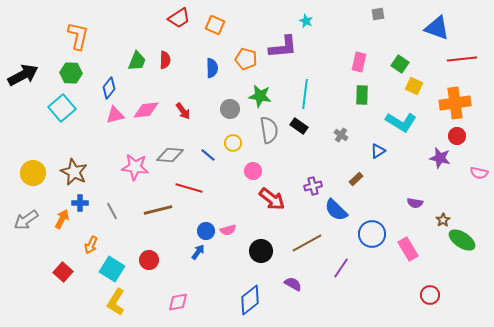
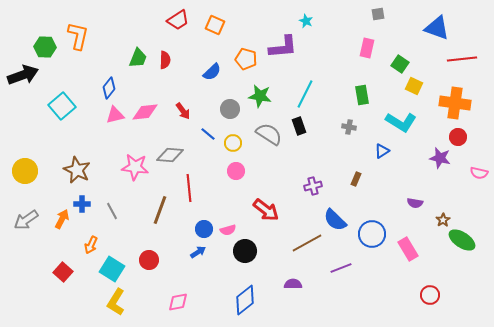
red trapezoid at (179, 18): moved 1 px left, 2 px down
green trapezoid at (137, 61): moved 1 px right, 3 px up
pink rectangle at (359, 62): moved 8 px right, 14 px up
blue semicircle at (212, 68): moved 4 px down; rotated 48 degrees clockwise
green hexagon at (71, 73): moved 26 px left, 26 px up
black arrow at (23, 75): rotated 8 degrees clockwise
cyan line at (305, 94): rotated 20 degrees clockwise
green rectangle at (362, 95): rotated 12 degrees counterclockwise
orange cross at (455, 103): rotated 16 degrees clockwise
cyan square at (62, 108): moved 2 px up
pink diamond at (146, 110): moved 1 px left, 2 px down
black rectangle at (299, 126): rotated 36 degrees clockwise
gray semicircle at (269, 130): moved 4 px down; rotated 48 degrees counterclockwise
gray cross at (341, 135): moved 8 px right, 8 px up; rotated 24 degrees counterclockwise
red circle at (457, 136): moved 1 px right, 1 px down
blue triangle at (378, 151): moved 4 px right
blue line at (208, 155): moved 21 px up
pink circle at (253, 171): moved 17 px left
brown star at (74, 172): moved 3 px right, 2 px up
yellow circle at (33, 173): moved 8 px left, 2 px up
brown rectangle at (356, 179): rotated 24 degrees counterclockwise
red line at (189, 188): rotated 68 degrees clockwise
red arrow at (272, 199): moved 6 px left, 11 px down
blue cross at (80, 203): moved 2 px right, 1 px down
brown line at (158, 210): moved 2 px right; rotated 56 degrees counterclockwise
blue semicircle at (336, 210): moved 1 px left, 10 px down
blue circle at (206, 231): moved 2 px left, 2 px up
black circle at (261, 251): moved 16 px left
blue arrow at (198, 252): rotated 21 degrees clockwise
purple line at (341, 268): rotated 35 degrees clockwise
purple semicircle at (293, 284): rotated 30 degrees counterclockwise
blue diamond at (250, 300): moved 5 px left
